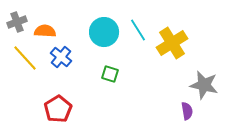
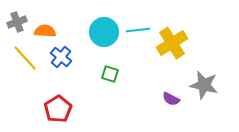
cyan line: rotated 65 degrees counterclockwise
purple semicircle: moved 16 px left, 12 px up; rotated 126 degrees clockwise
